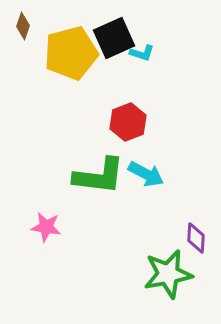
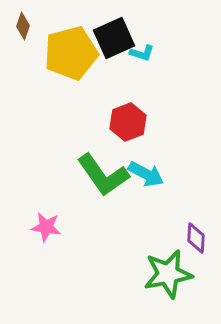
green L-shape: moved 4 px right, 1 px up; rotated 48 degrees clockwise
